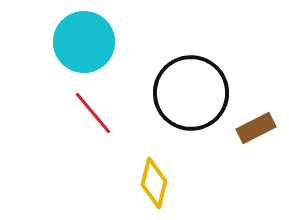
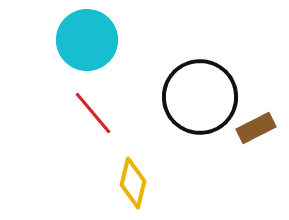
cyan circle: moved 3 px right, 2 px up
black circle: moved 9 px right, 4 px down
yellow diamond: moved 21 px left
